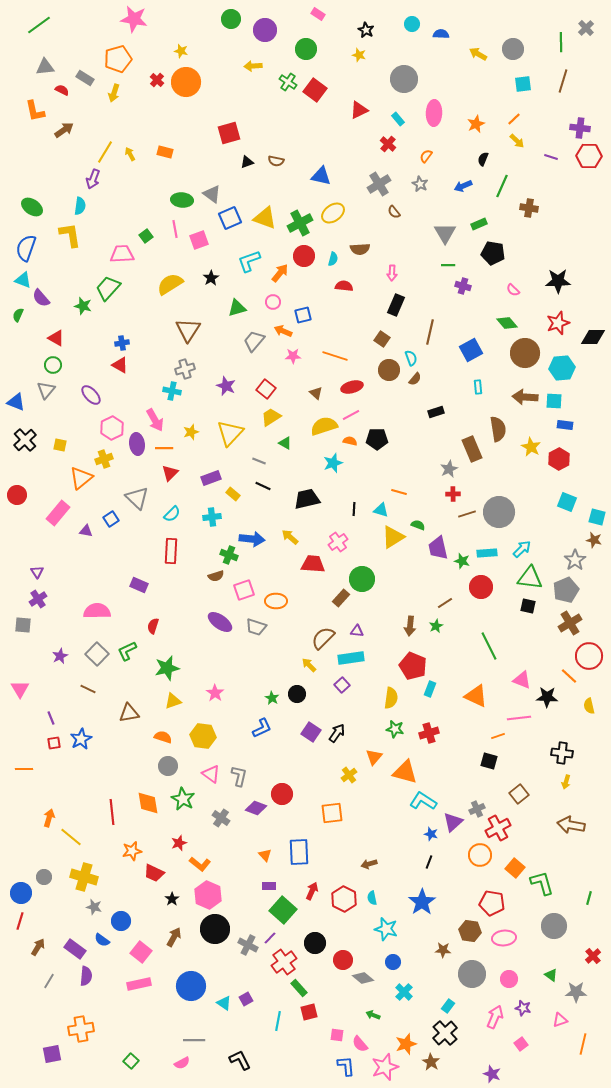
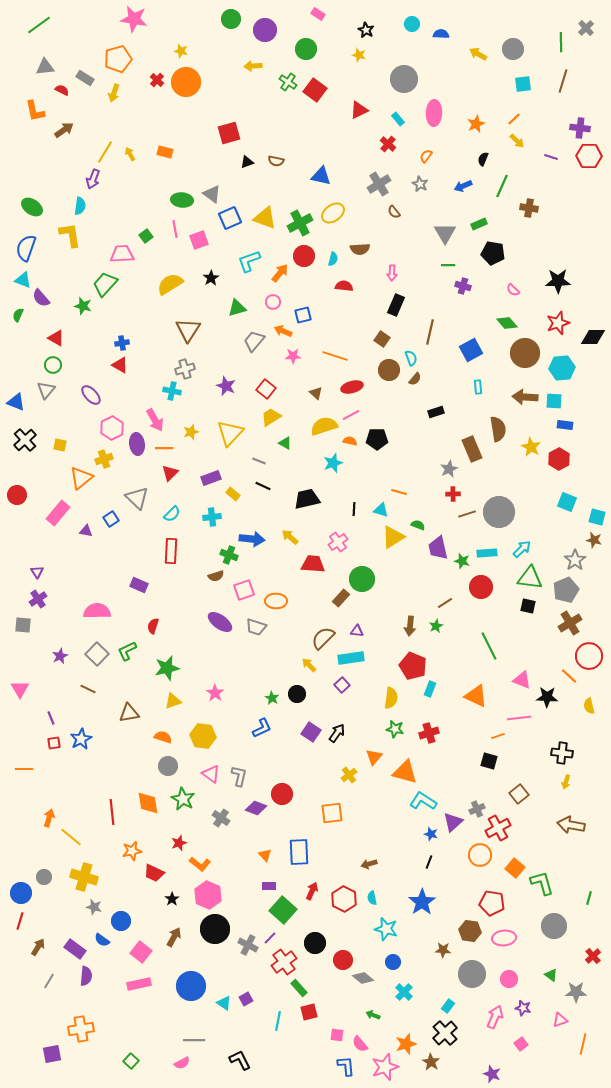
green trapezoid at (108, 288): moved 3 px left, 4 px up
